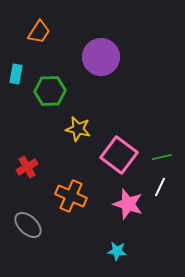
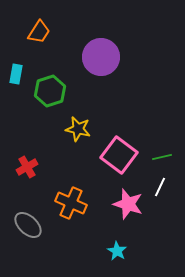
green hexagon: rotated 16 degrees counterclockwise
orange cross: moved 7 px down
cyan star: rotated 24 degrees clockwise
